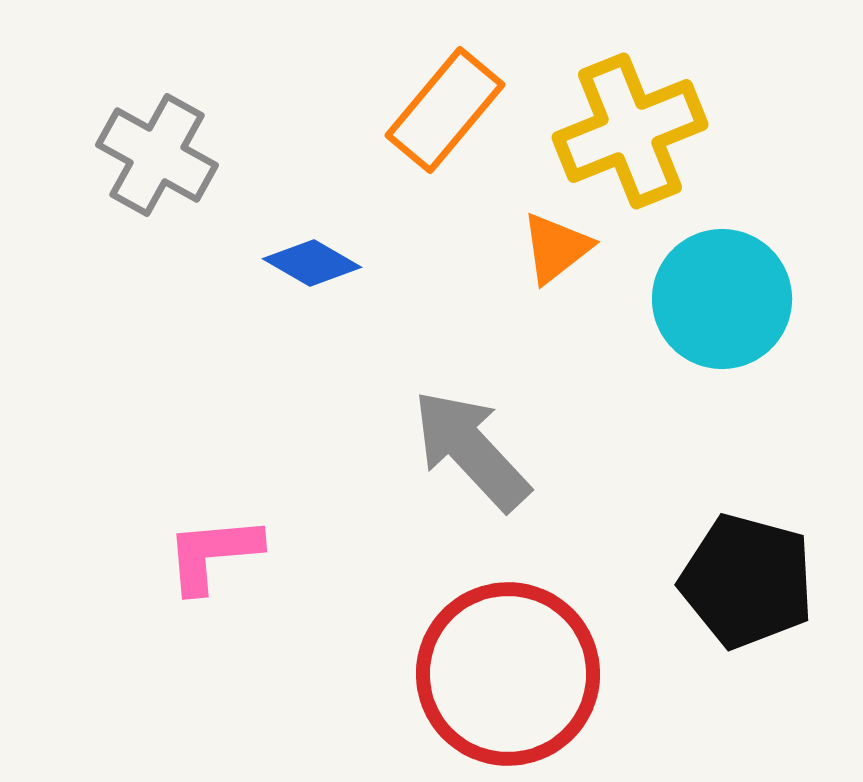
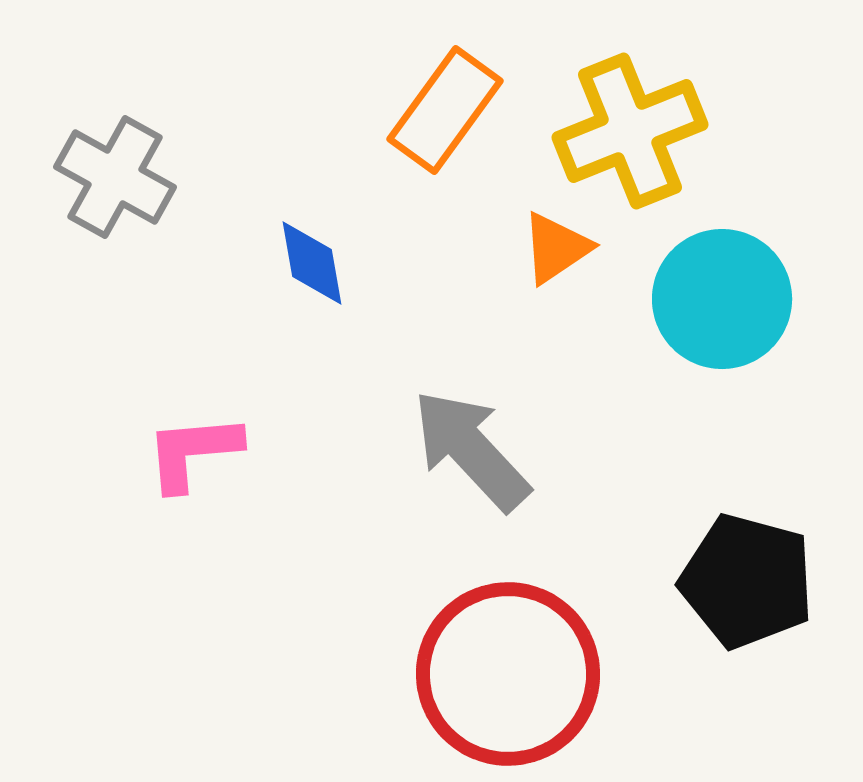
orange rectangle: rotated 4 degrees counterclockwise
gray cross: moved 42 px left, 22 px down
orange triangle: rotated 4 degrees clockwise
blue diamond: rotated 50 degrees clockwise
pink L-shape: moved 20 px left, 102 px up
